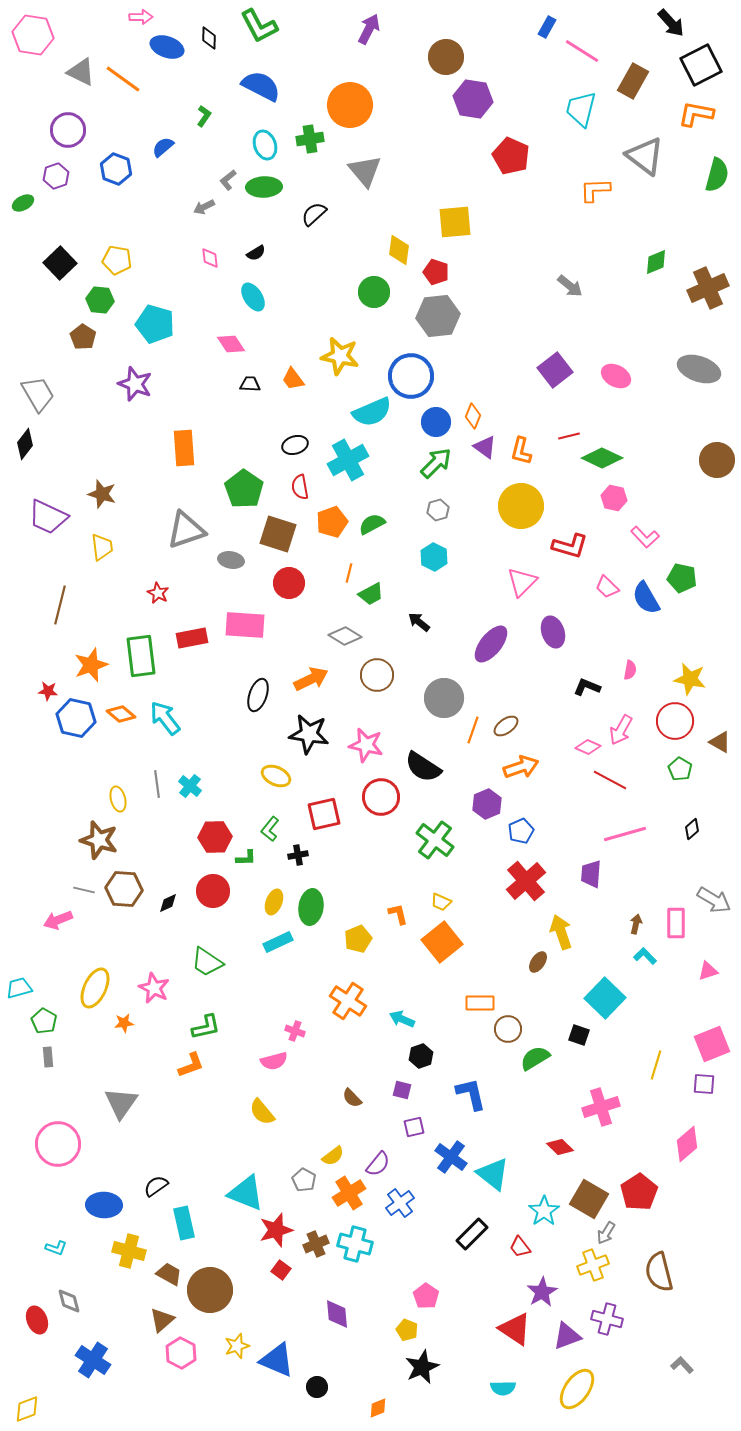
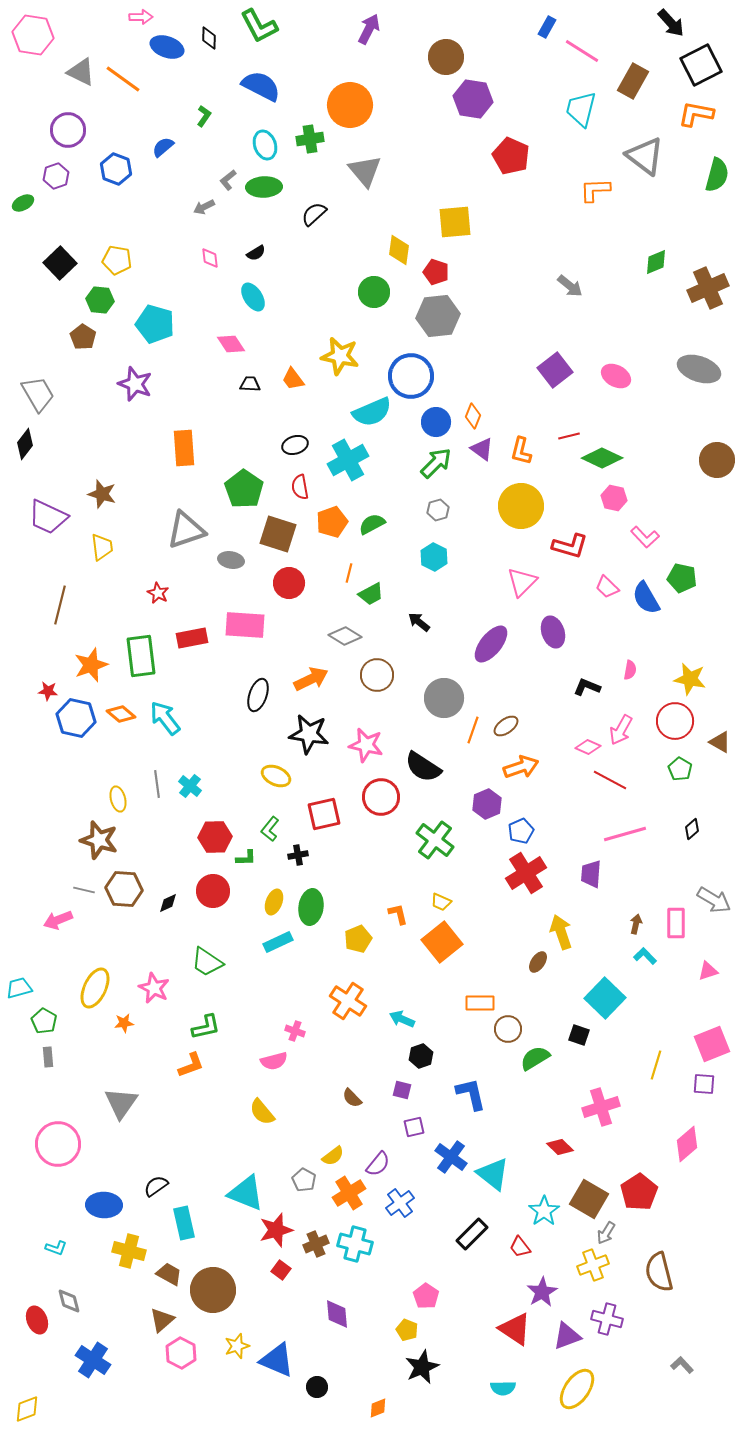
purple triangle at (485, 447): moved 3 px left, 2 px down
red cross at (526, 881): moved 8 px up; rotated 9 degrees clockwise
brown circle at (210, 1290): moved 3 px right
